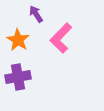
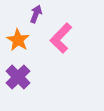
purple arrow: rotated 54 degrees clockwise
purple cross: rotated 35 degrees counterclockwise
